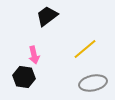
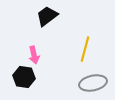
yellow line: rotated 35 degrees counterclockwise
